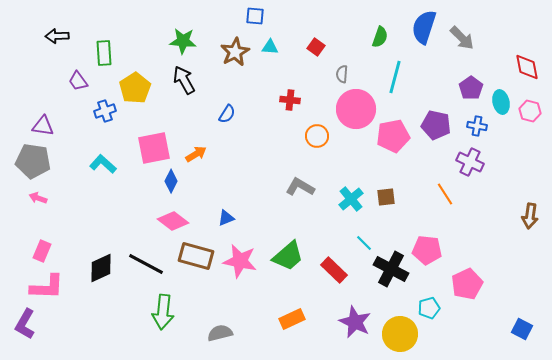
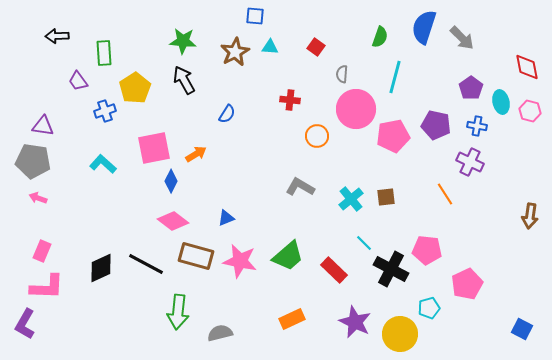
green arrow at (163, 312): moved 15 px right
